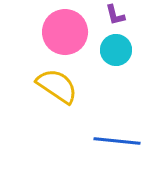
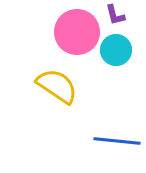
pink circle: moved 12 px right
